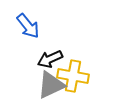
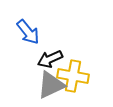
blue arrow: moved 6 px down
